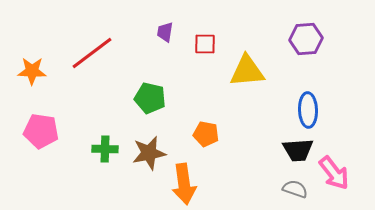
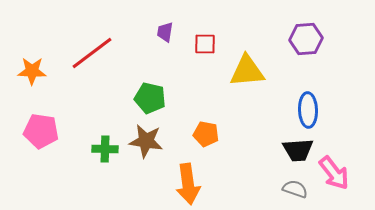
brown star: moved 3 px left, 12 px up; rotated 20 degrees clockwise
orange arrow: moved 4 px right
